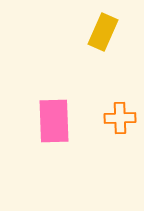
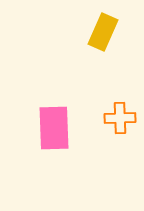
pink rectangle: moved 7 px down
